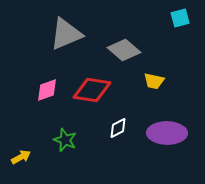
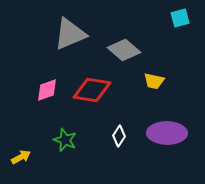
gray triangle: moved 4 px right
white diamond: moved 1 px right, 8 px down; rotated 30 degrees counterclockwise
